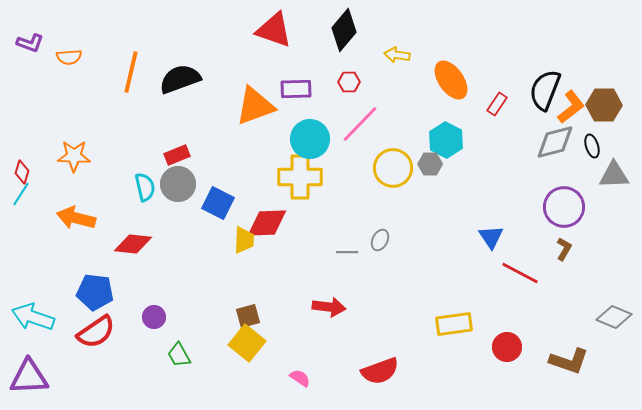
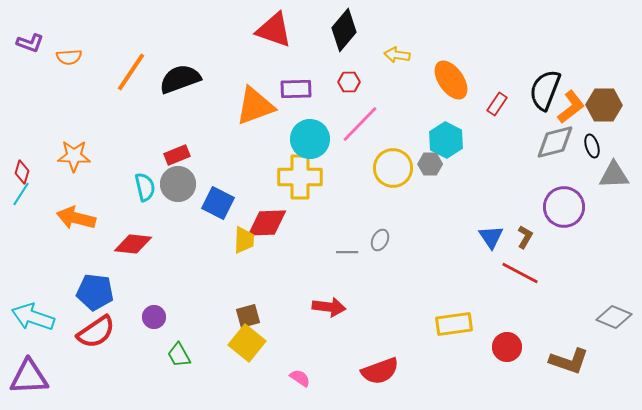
orange line at (131, 72): rotated 21 degrees clockwise
brown L-shape at (564, 249): moved 39 px left, 12 px up
